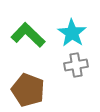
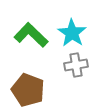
green L-shape: moved 3 px right
